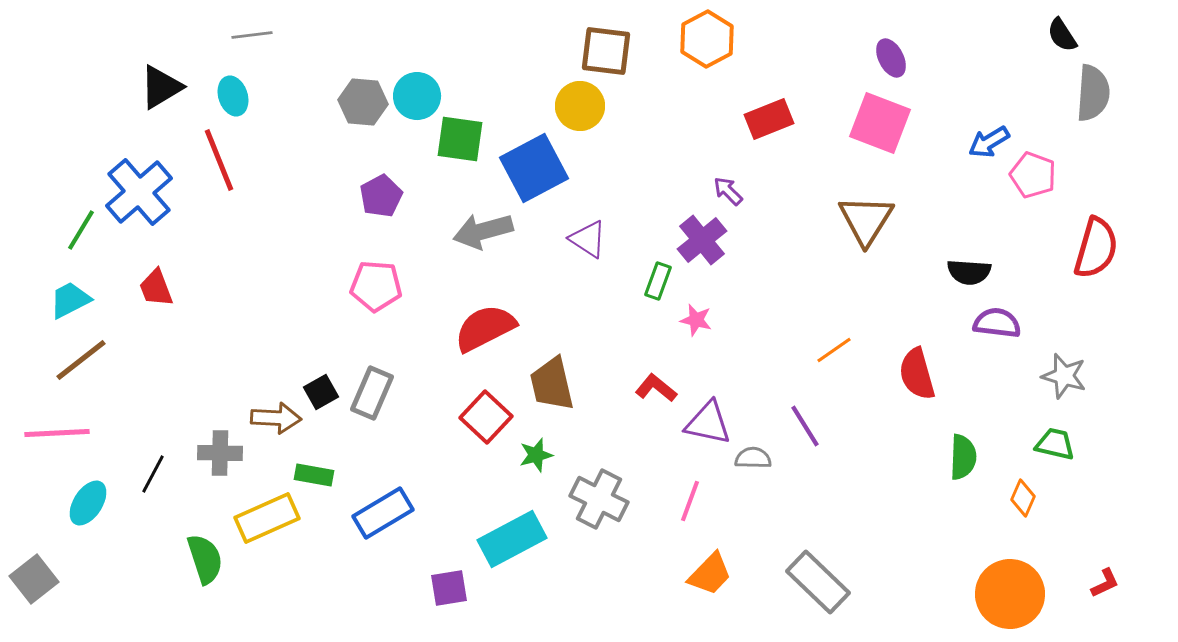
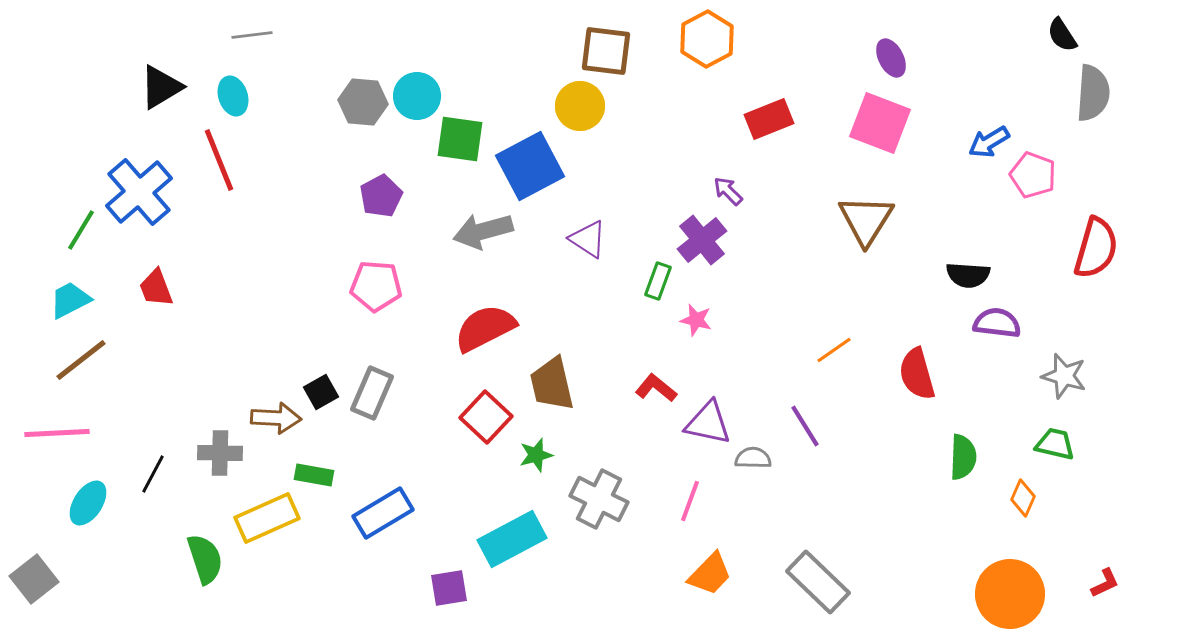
blue square at (534, 168): moved 4 px left, 2 px up
black semicircle at (969, 272): moved 1 px left, 3 px down
